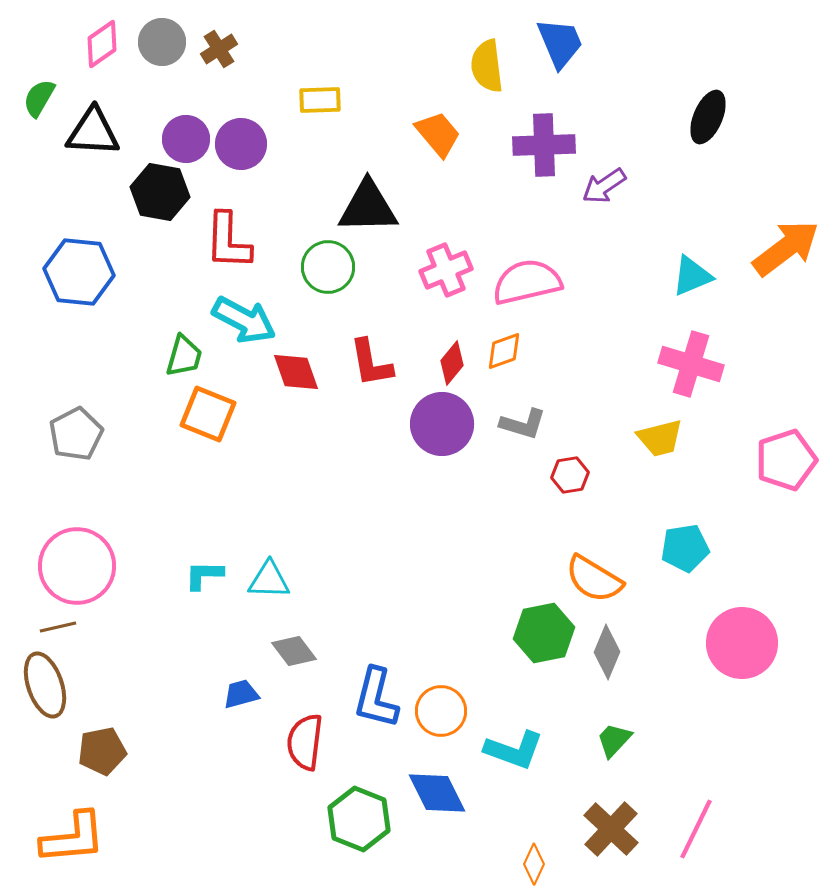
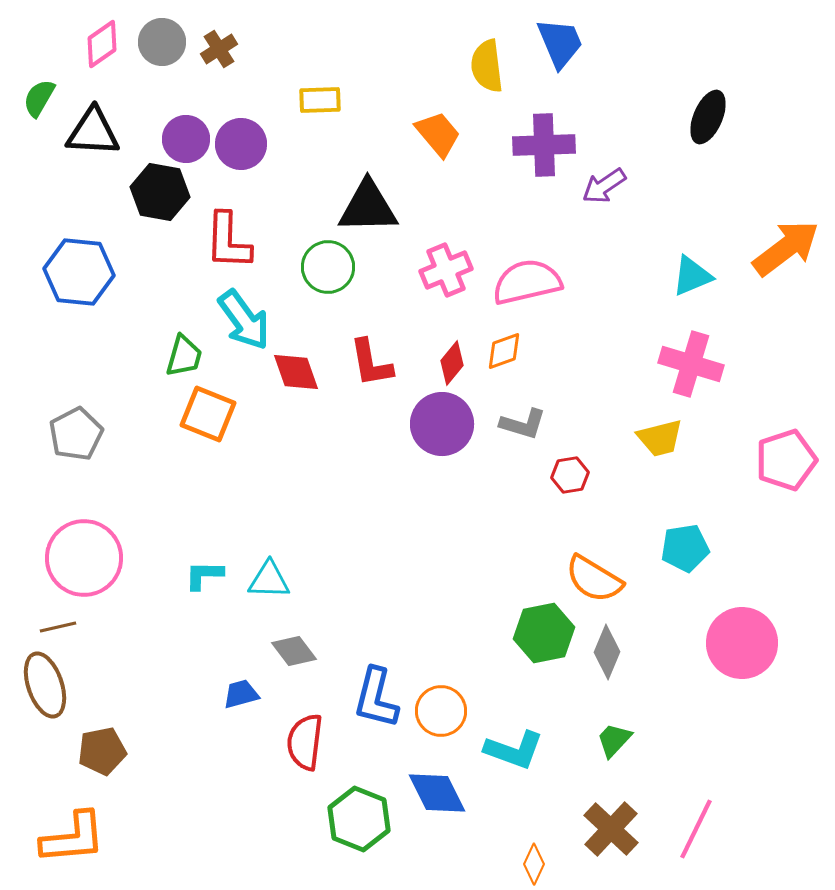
cyan arrow at (244, 320): rotated 26 degrees clockwise
pink circle at (77, 566): moved 7 px right, 8 px up
